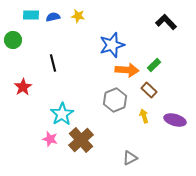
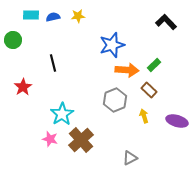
yellow star: rotated 16 degrees counterclockwise
purple ellipse: moved 2 px right, 1 px down
